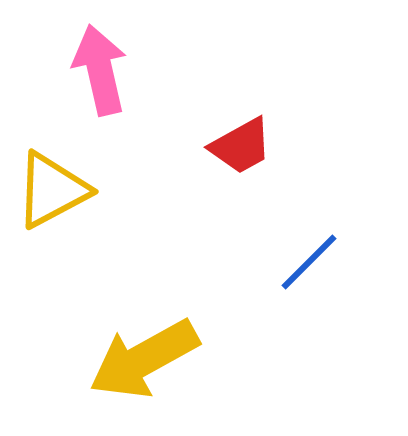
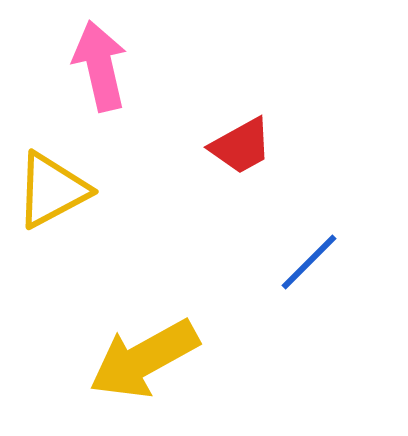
pink arrow: moved 4 px up
